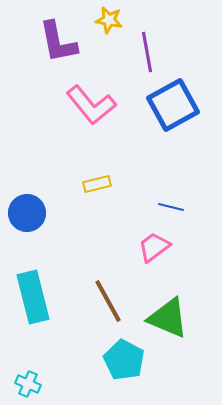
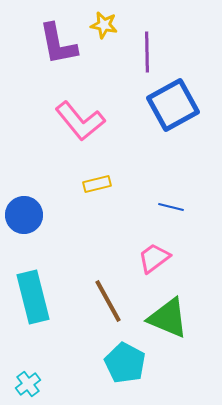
yellow star: moved 5 px left, 5 px down
purple L-shape: moved 2 px down
purple line: rotated 9 degrees clockwise
pink L-shape: moved 11 px left, 16 px down
blue circle: moved 3 px left, 2 px down
pink trapezoid: moved 11 px down
cyan pentagon: moved 1 px right, 3 px down
cyan cross: rotated 30 degrees clockwise
